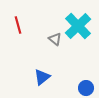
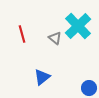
red line: moved 4 px right, 9 px down
gray triangle: moved 1 px up
blue circle: moved 3 px right
